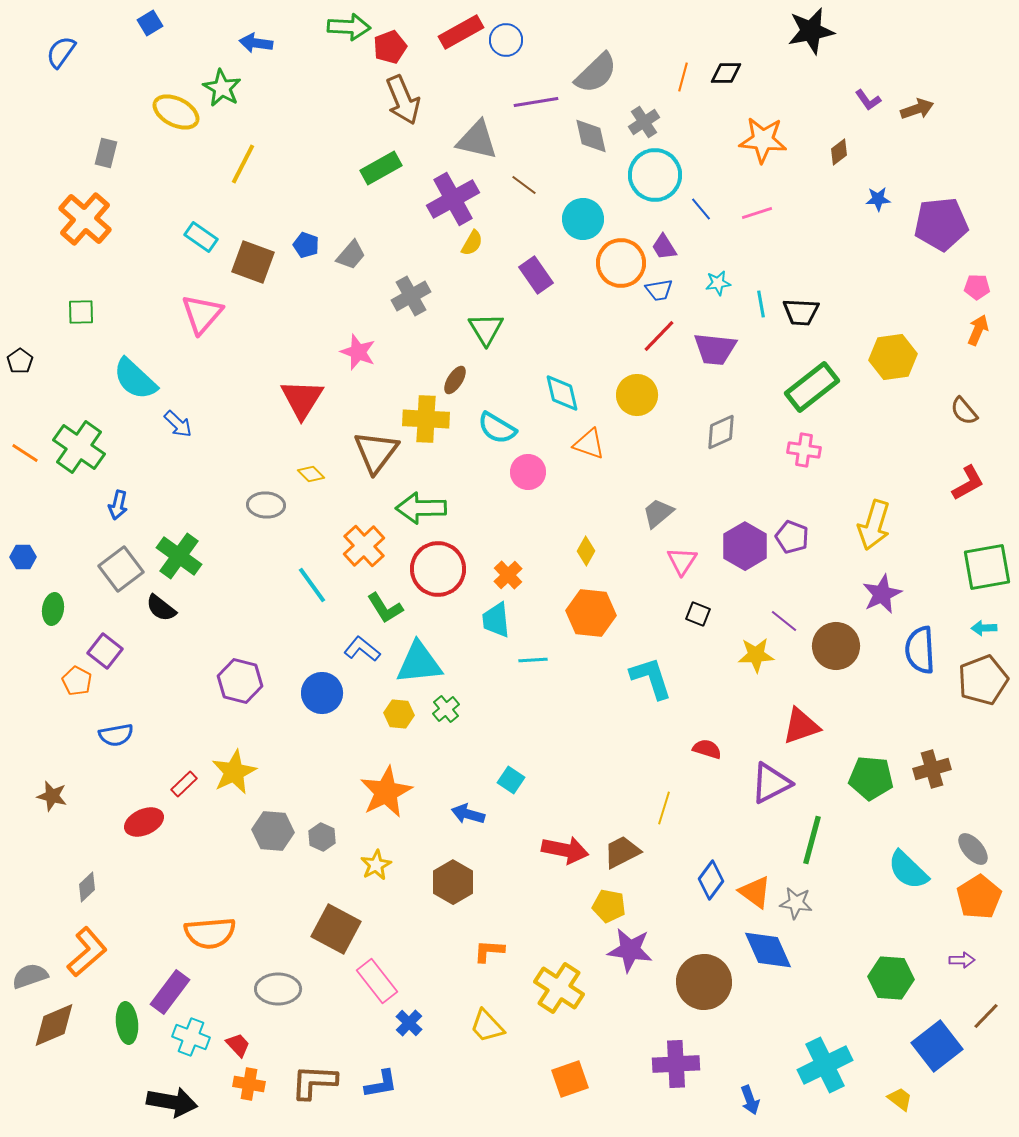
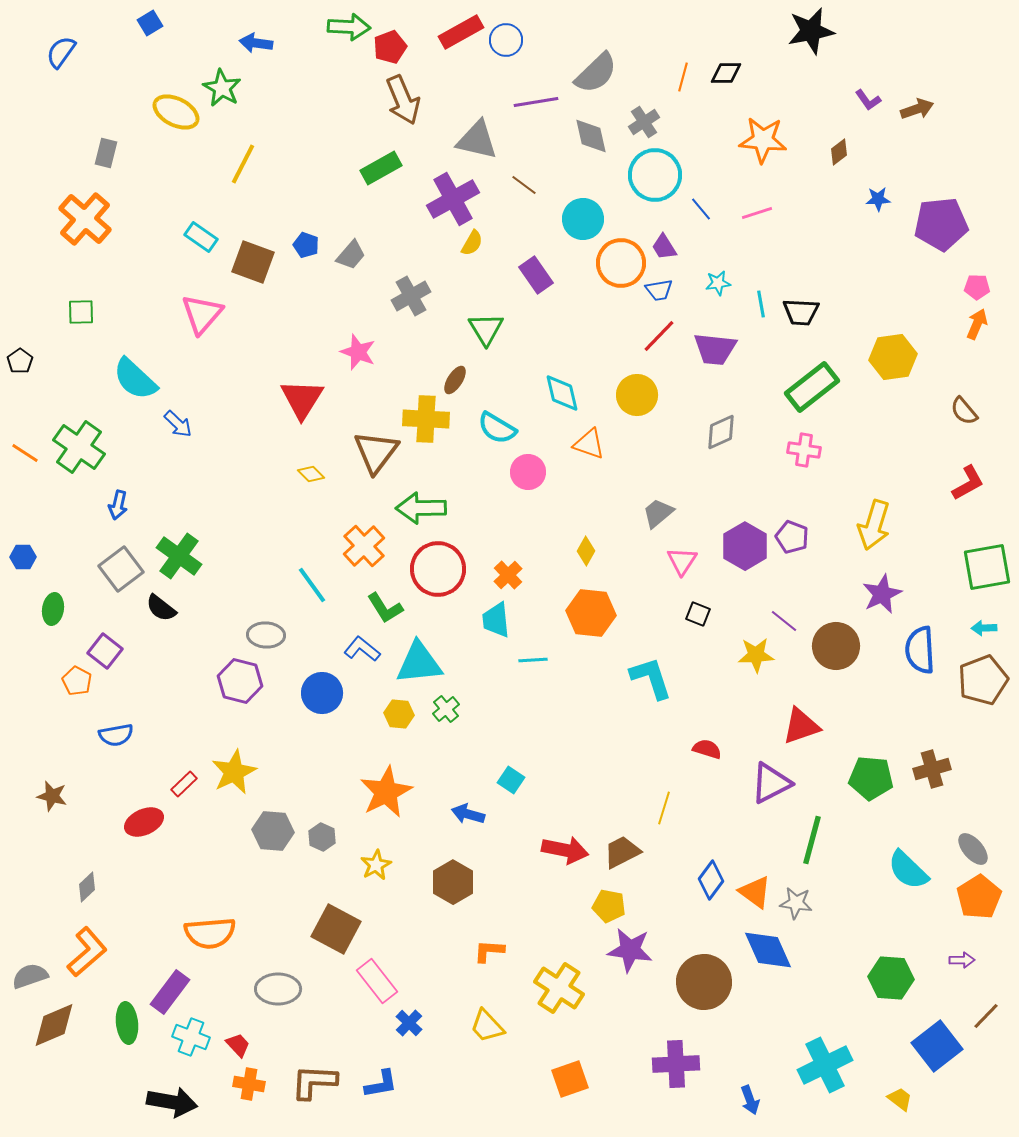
orange arrow at (978, 330): moved 1 px left, 6 px up
gray ellipse at (266, 505): moved 130 px down
